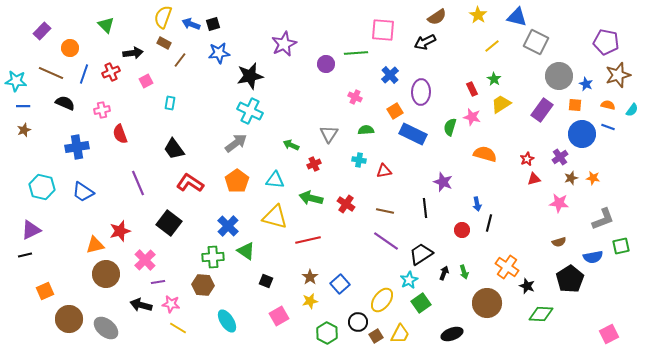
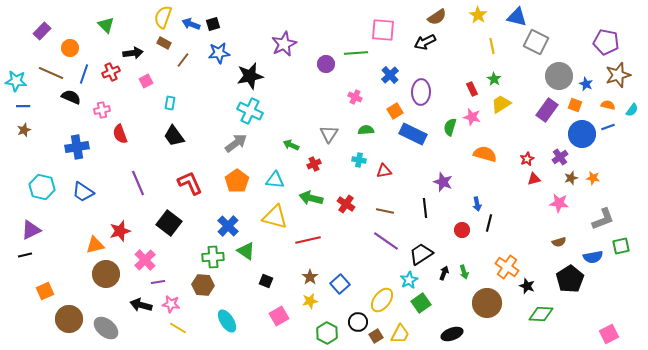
yellow line at (492, 46): rotated 63 degrees counterclockwise
brown line at (180, 60): moved 3 px right
black semicircle at (65, 103): moved 6 px right, 6 px up
orange square at (575, 105): rotated 16 degrees clockwise
purple rectangle at (542, 110): moved 5 px right
blue line at (608, 127): rotated 40 degrees counterclockwise
black trapezoid at (174, 149): moved 13 px up
red L-shape at (190, 183): rotated 32 degrees clockwise
